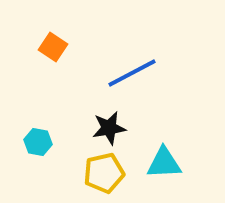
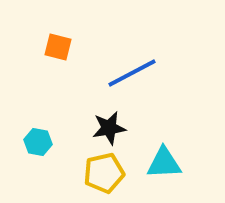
orange square: moved 5 px right; rotated 20 degrees counterclockwise
